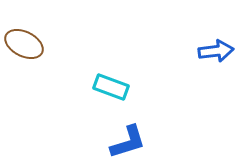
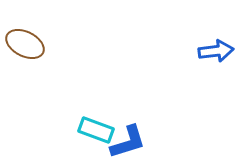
brown ellipse: moved 1 px right
cyan rectangle: moved 15 px left, 43 px down
